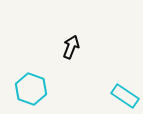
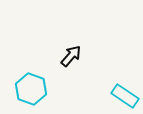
black arrow: moved 9 px down; rotated 20 degrees clockwise
